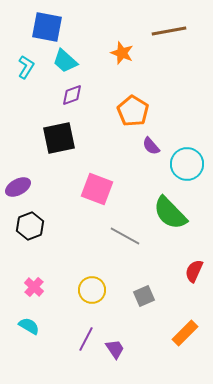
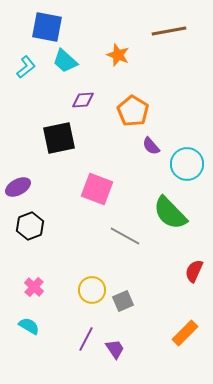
orange star: moved 4 px left, 2 px down
cyan L-shape: rotated 20 degrees clockwise
purple diamond: moved 11 px right, 5 px down; rotated 15 degrees clockwise
gray square: moved 21 px left, 5 px down
